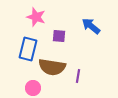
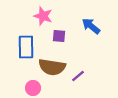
pink star: moved 7 px right, 1 px up
blue rectangle: moved 2 px left, 2 px up; rotated 15 degrees counterclockwise
purple line: rotated 40 degrees clockwise
